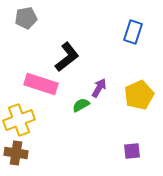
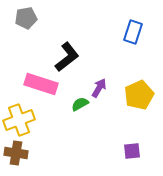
green semicircle: moved 1 px left, 1 px up
